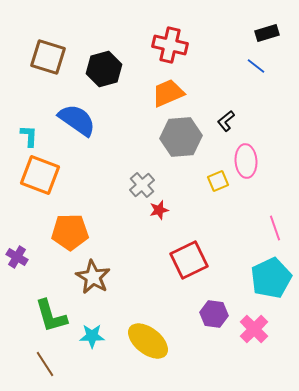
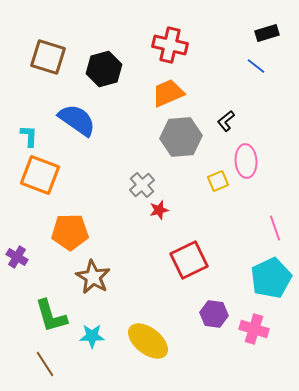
pink cross: rotated 28 degrees counterclockwise
